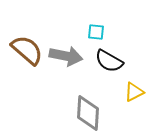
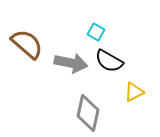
cyan square: rotated 24 degrees clockwise
brown semicircle: moved 6 px up
gray arrow: moved 5 px right, 7 px down
gray diamond: rotated 9 degrees clockwise
